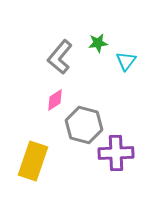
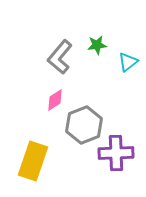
green star: moved 1 px left, 2 px down
cyan triangle: moved 2 px right, 1 px down; rotated 15 degrees clockwise
gray hexagon: rotated 24 degrees clockwise
